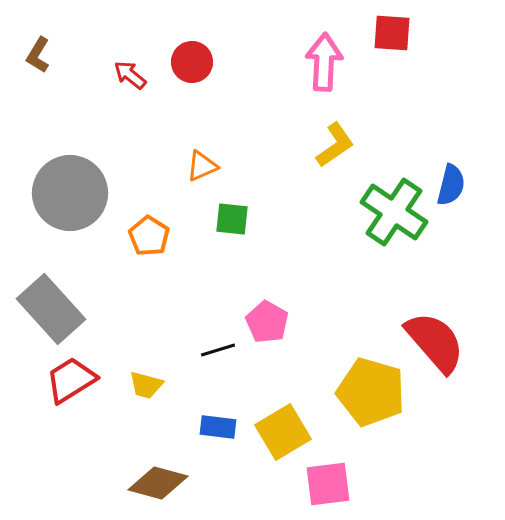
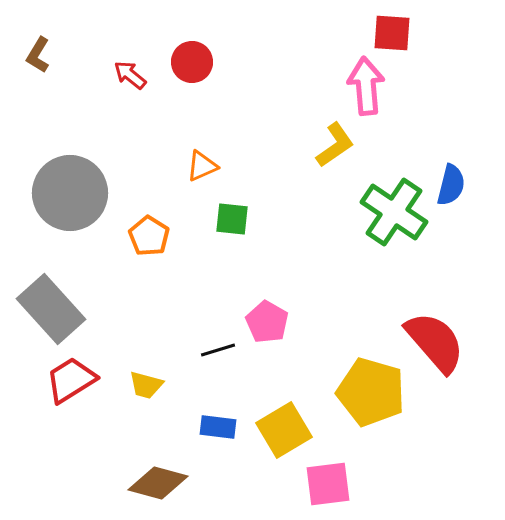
pink arrow: moved 42 px right, 24 px down; rotated 8 degrees counterclockwise
yellow square: moved 1 px right, 2 px up
